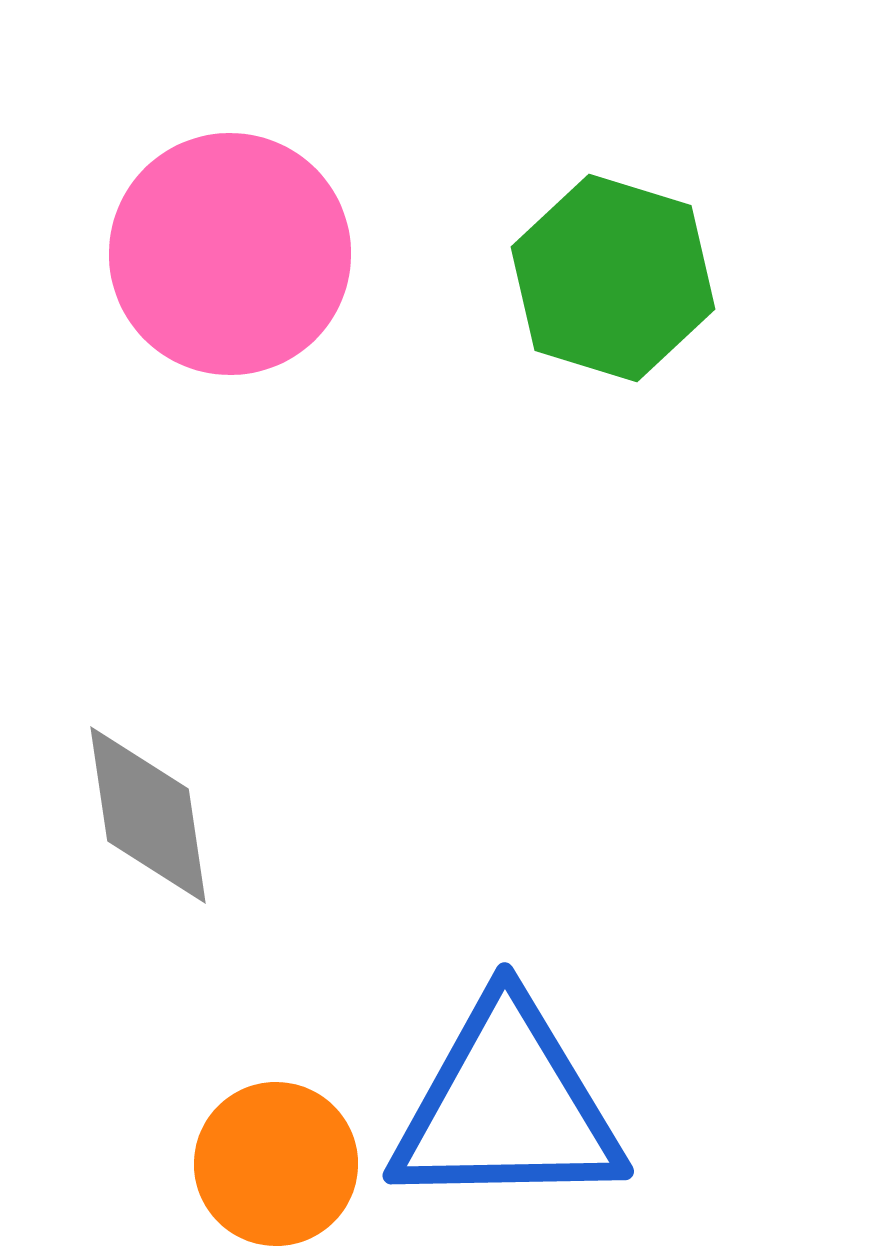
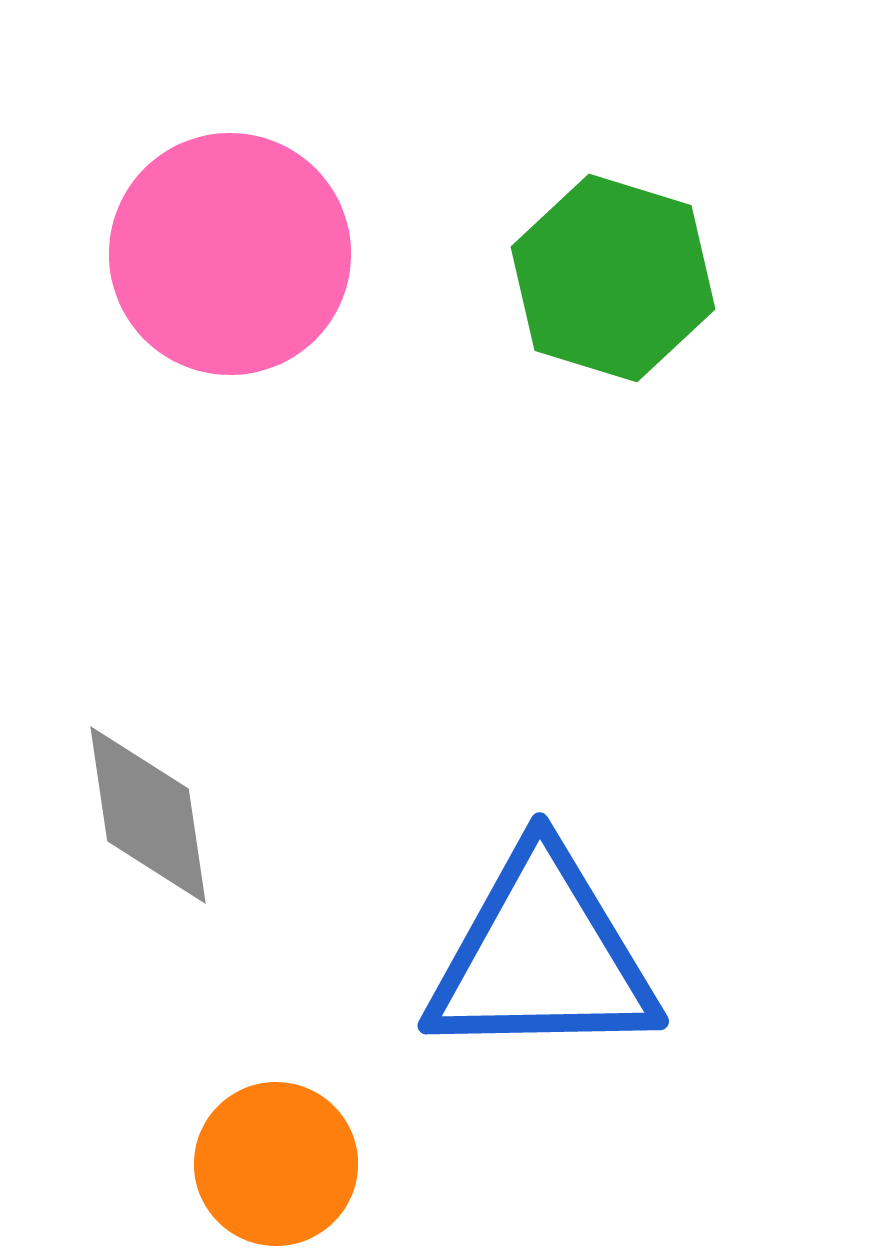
blue triangle: moved 35 px right, 150 px up
